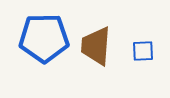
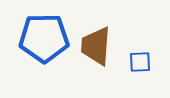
blue square: moved 3 px left, 11 px down
